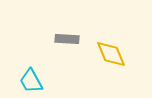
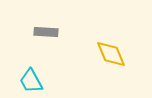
gray rectangle: moved 21 px left, 7 px up
